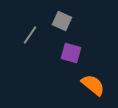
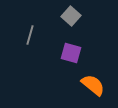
gray square: moved 9 px right, 5 px up; rotated 18 degrees clockwise
gray line: rotated 18 degrees counterclockwise
